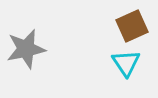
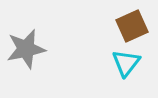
cyan triangle: rotated 12 degrees clockwise
